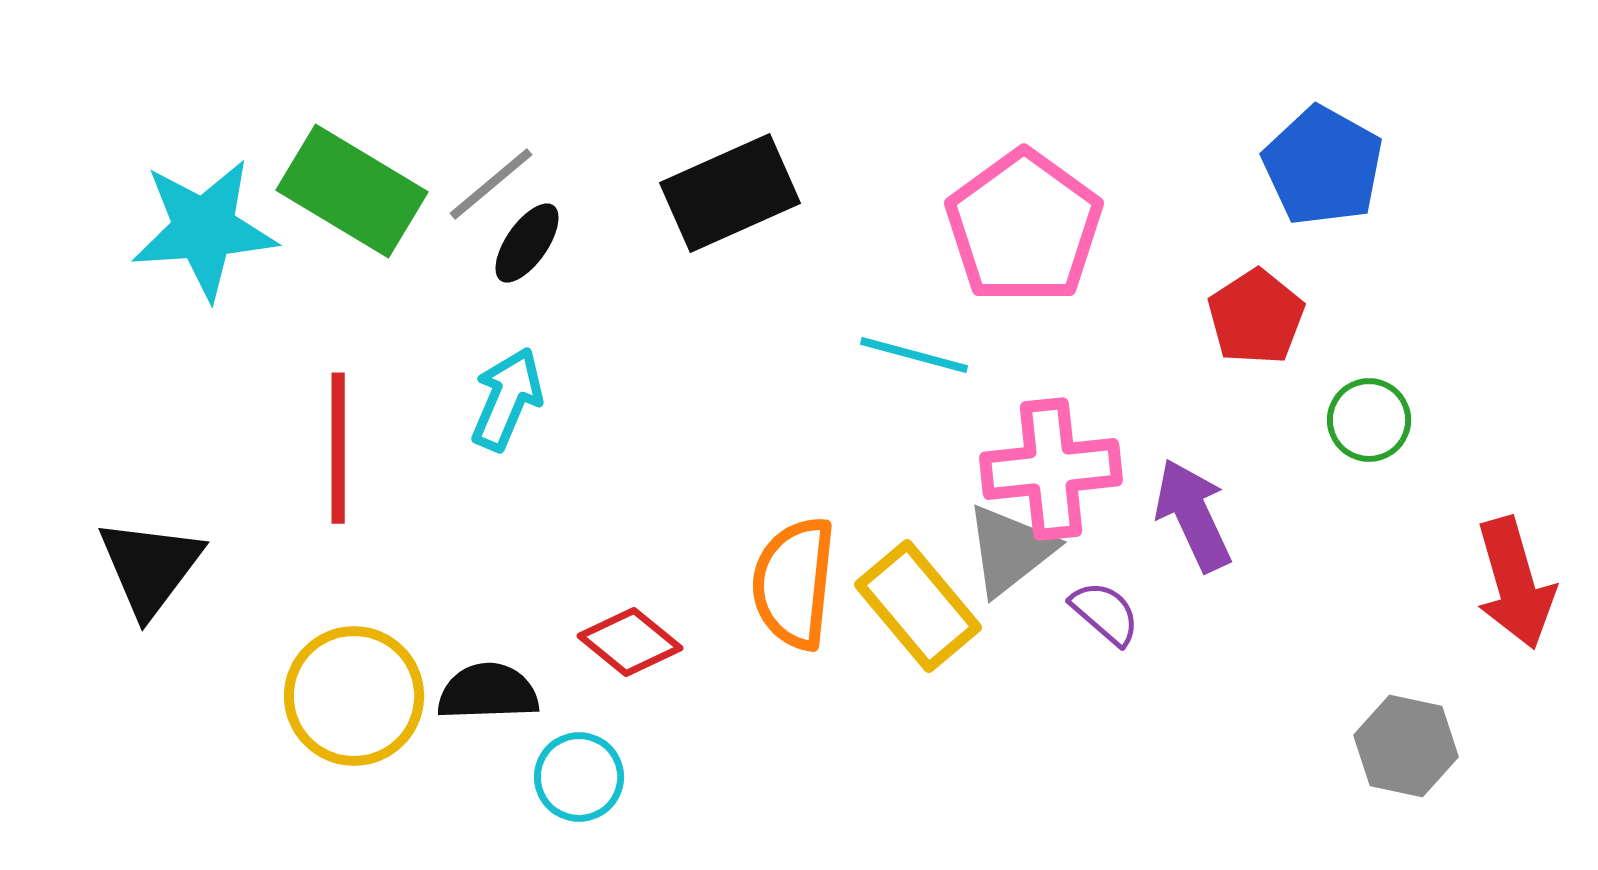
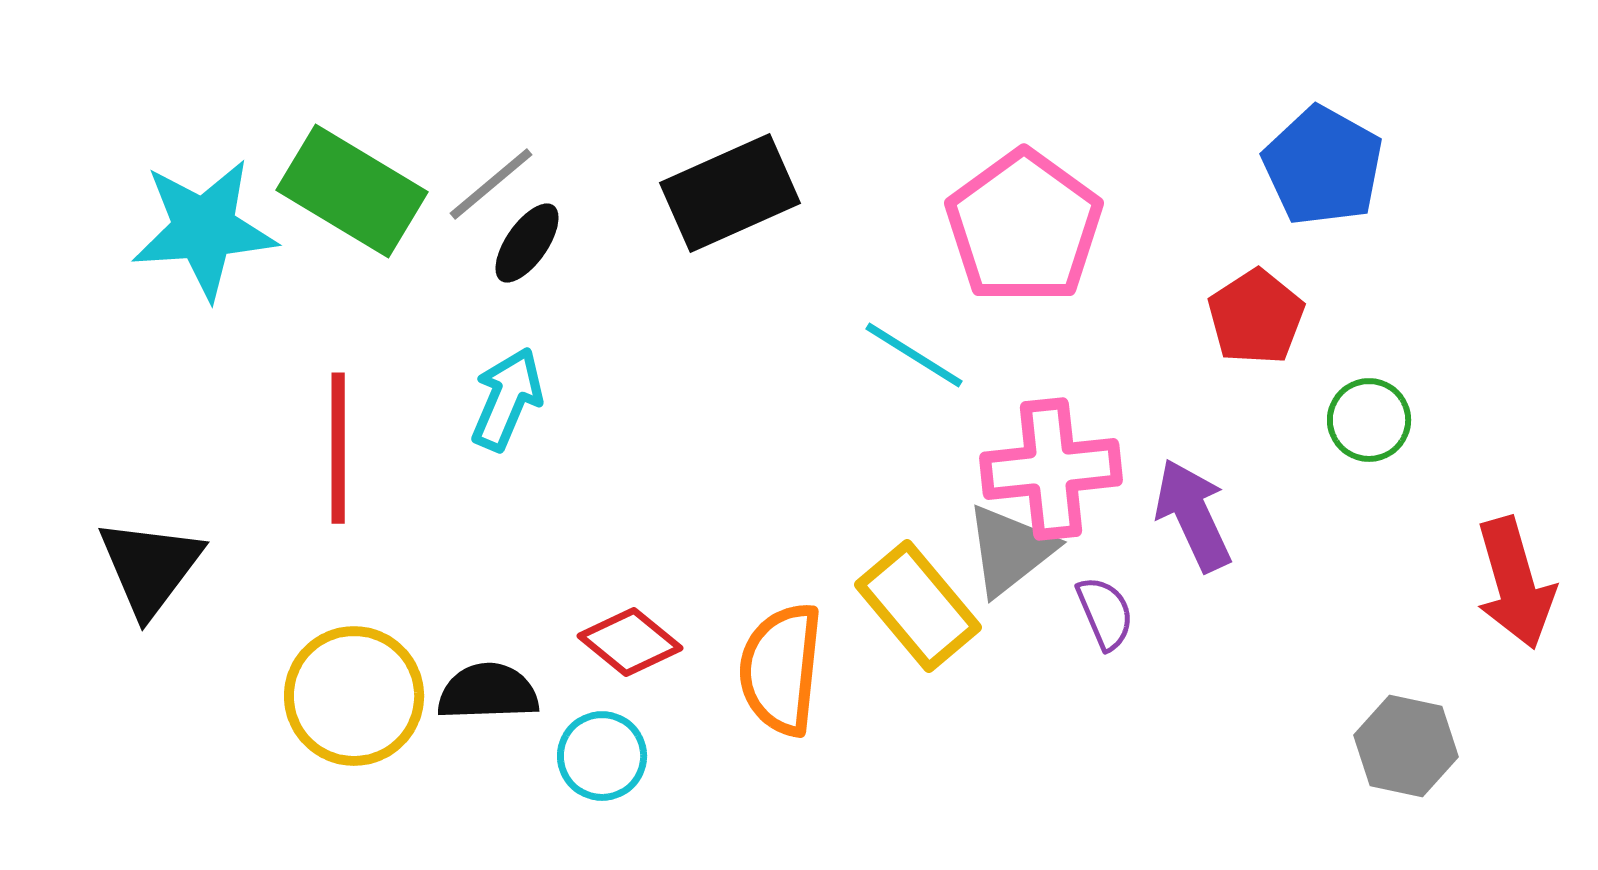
cyan line: rotated 17 degrees clockwise
orange semicircle: moved 13 px left, 86 px down
purple semicircle: rotated 26 degrees clockwise
cyan circle: moved 23 px right, 21 px up
